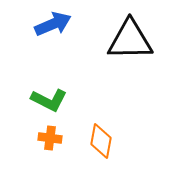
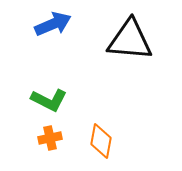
black triangle: rotated 6 degrees clockwise
orange cross: rotated 20 degrees counterclockwise
